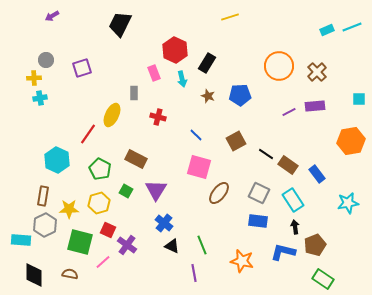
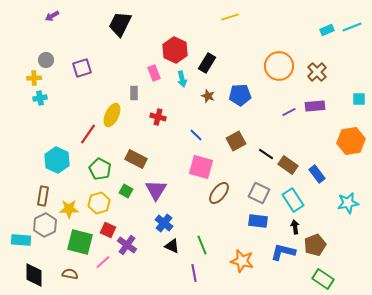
pink square at (199, 167): moved 2 px right
